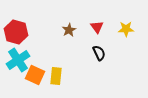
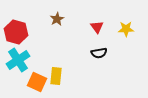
brown star: moved 12 px left, 11 px up
black semicircle: rotated 105 degrees clockwise
orange square: moved 2 px right, 7 px down
